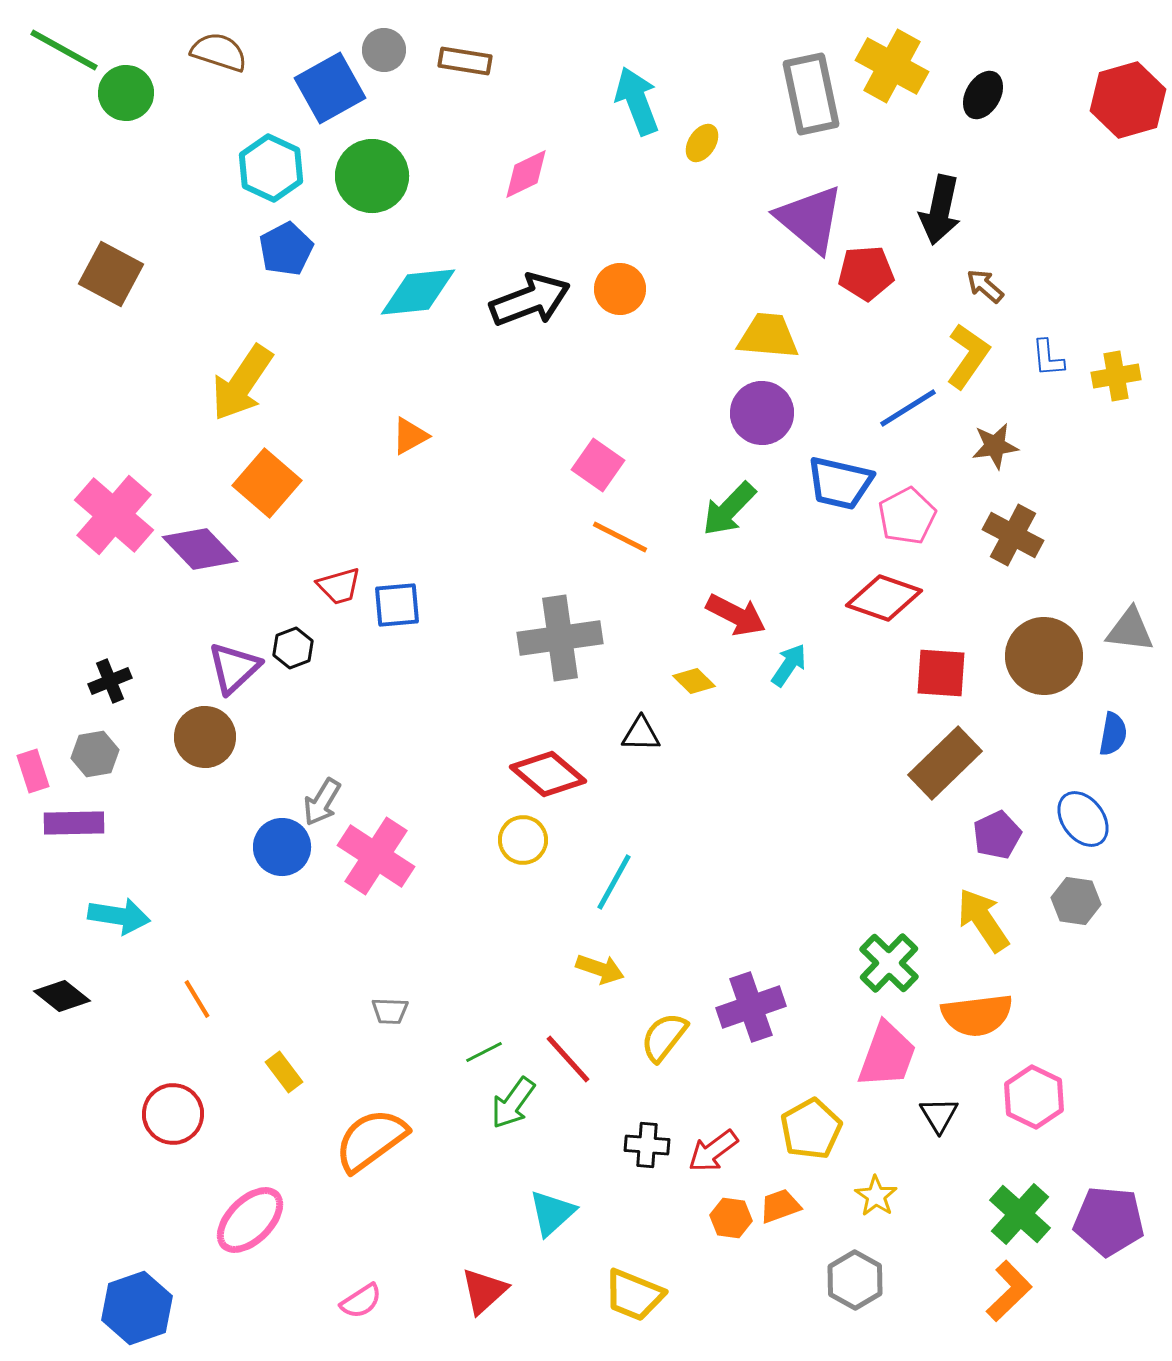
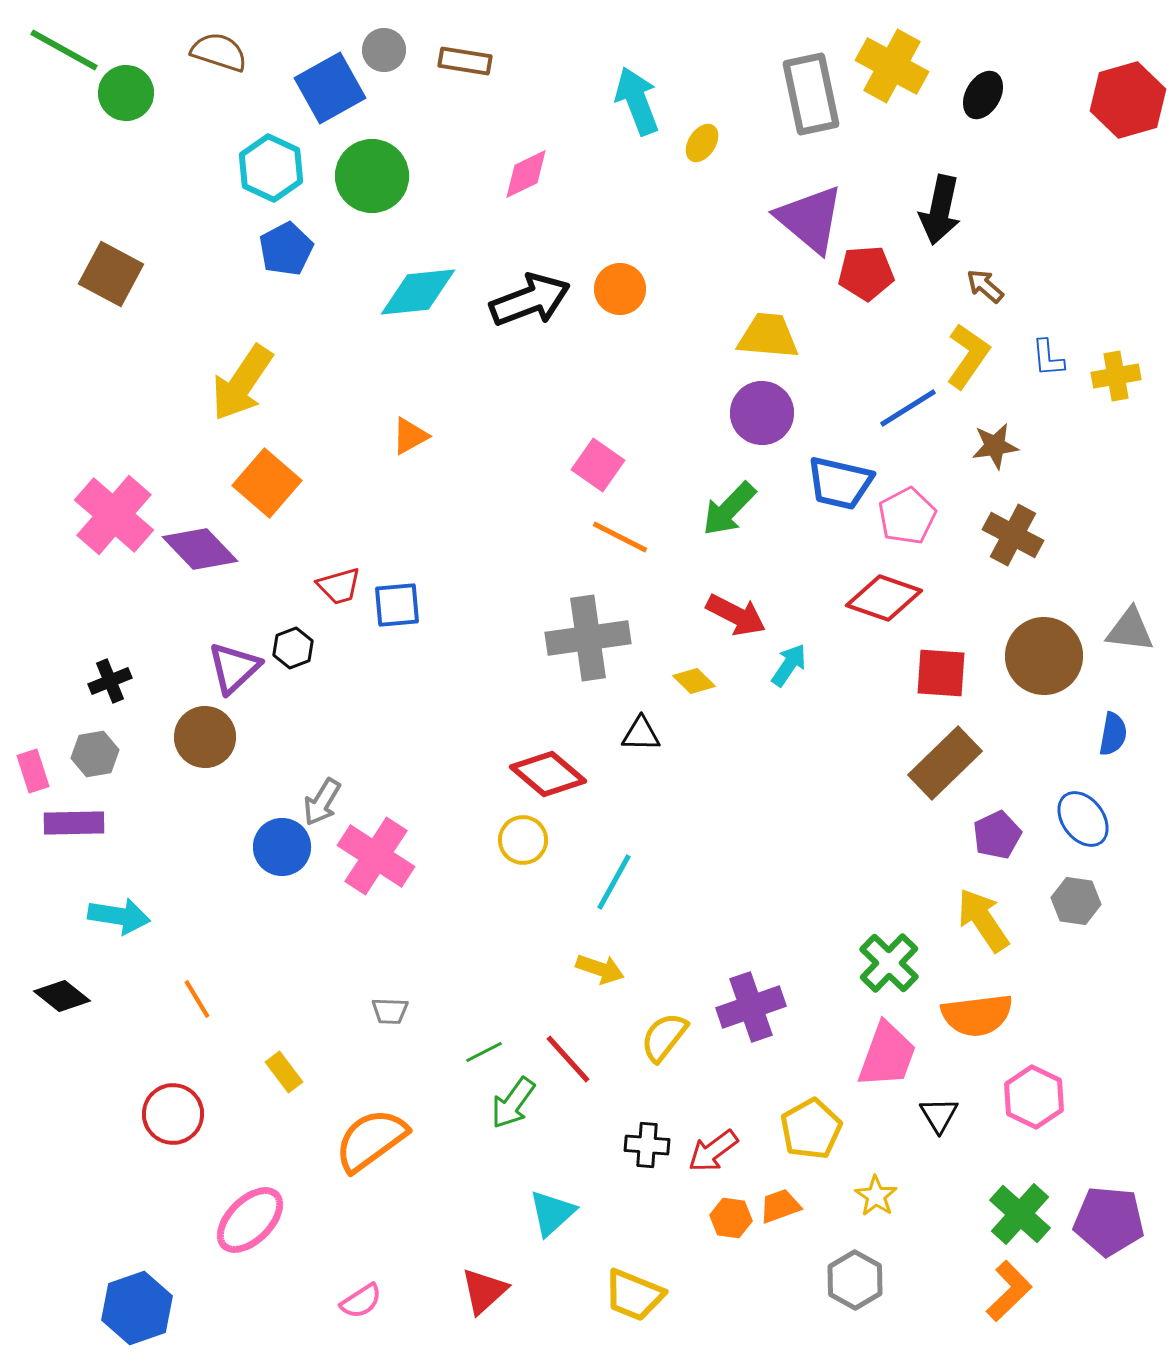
gray cross at (560, 638): moved 28 px right
